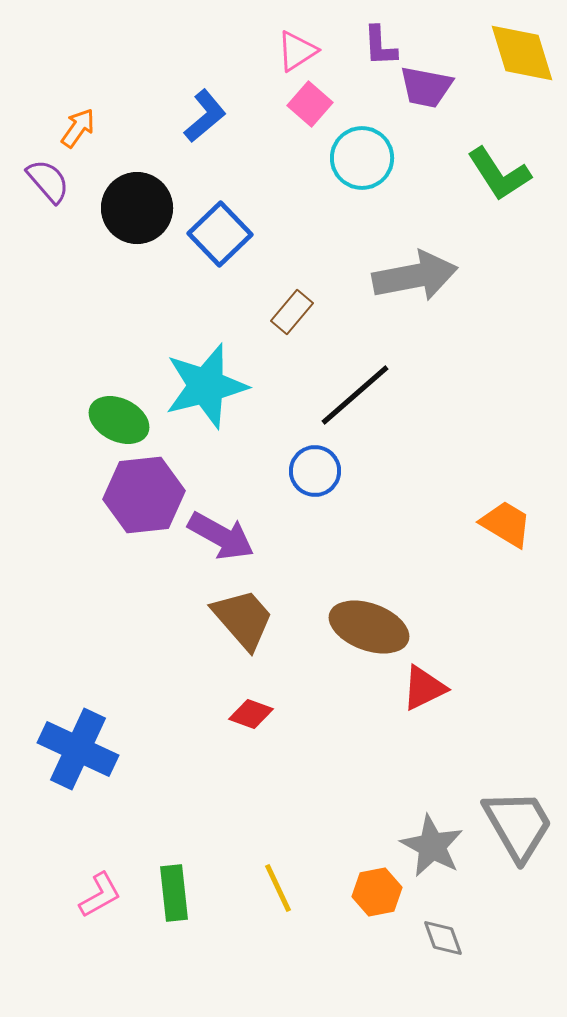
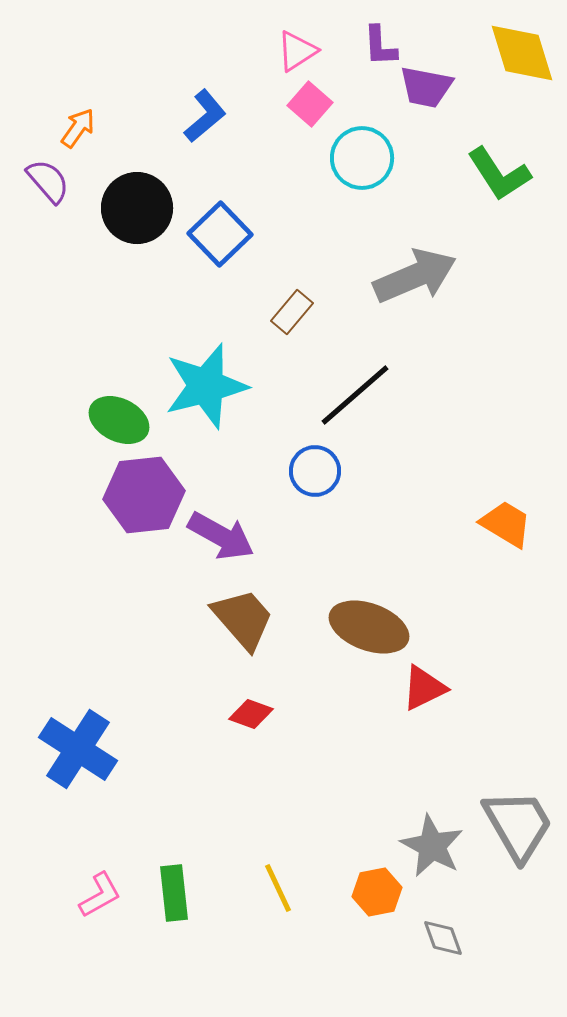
gray arrow: rotated 12 degrees counterclockwise
blue cross: rotated 8 degrees clockwise
